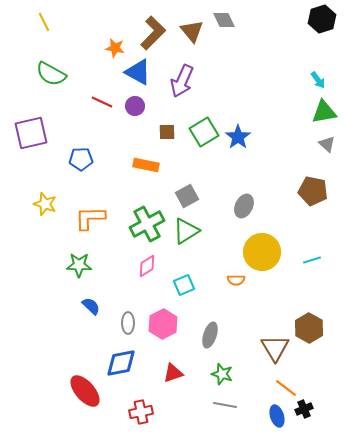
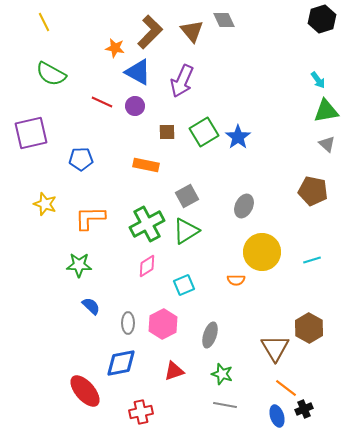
brown L-shape at (153, 33): moved 3 px left, 1 px up
green triangle at (324, 112): moved 2 px right, 1 px up
red triangle at (173, 373): moved 1 px right, 2 px up
